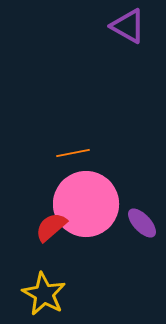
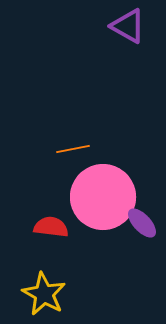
orange line: moved 4 px up
pink circle: moved 17 px right, 7 px up
red semicircle: rotated 48 degrees clockwise
